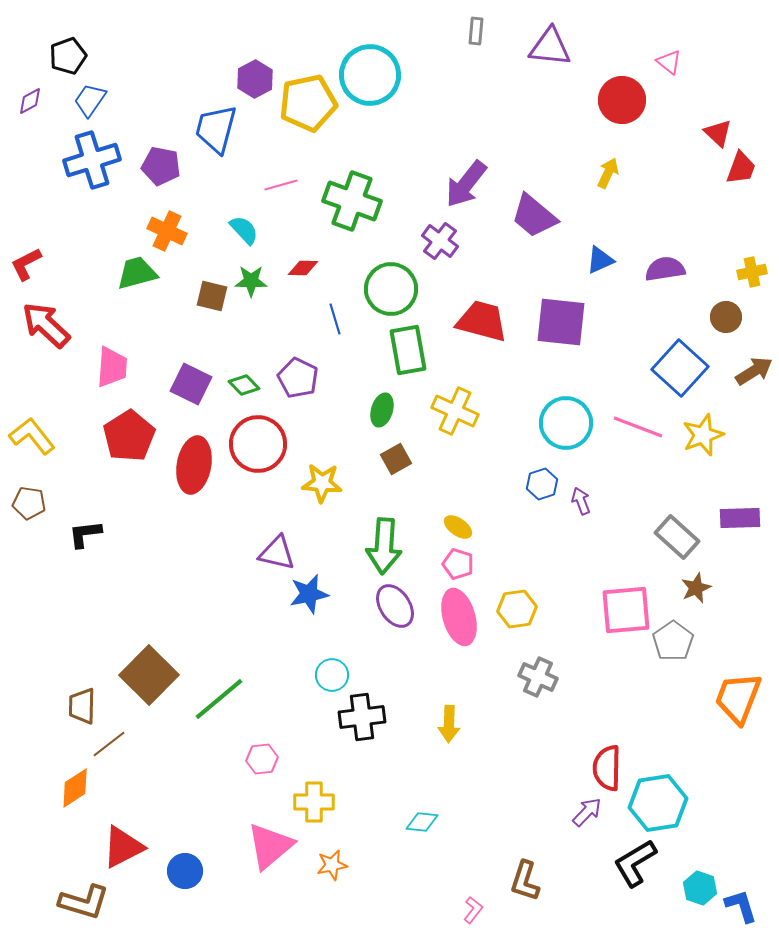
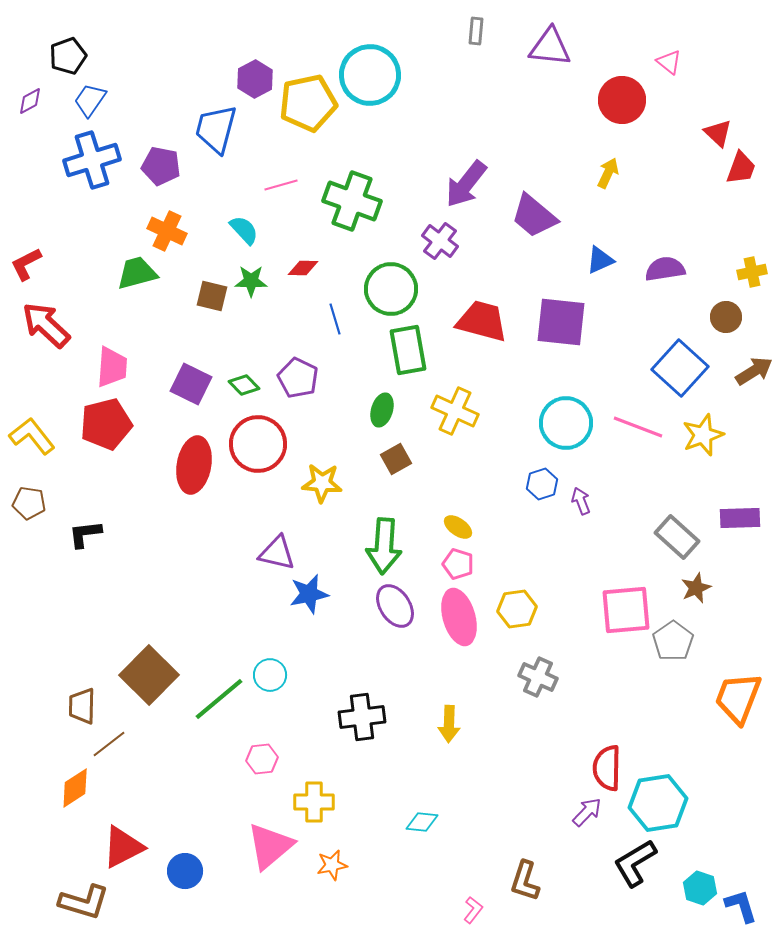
red pentagon at (129, 436): moved 23 px left, 12 px up; rotated 18 degrees clockwise
cyan circle at (332, 675): moved 62 px left
